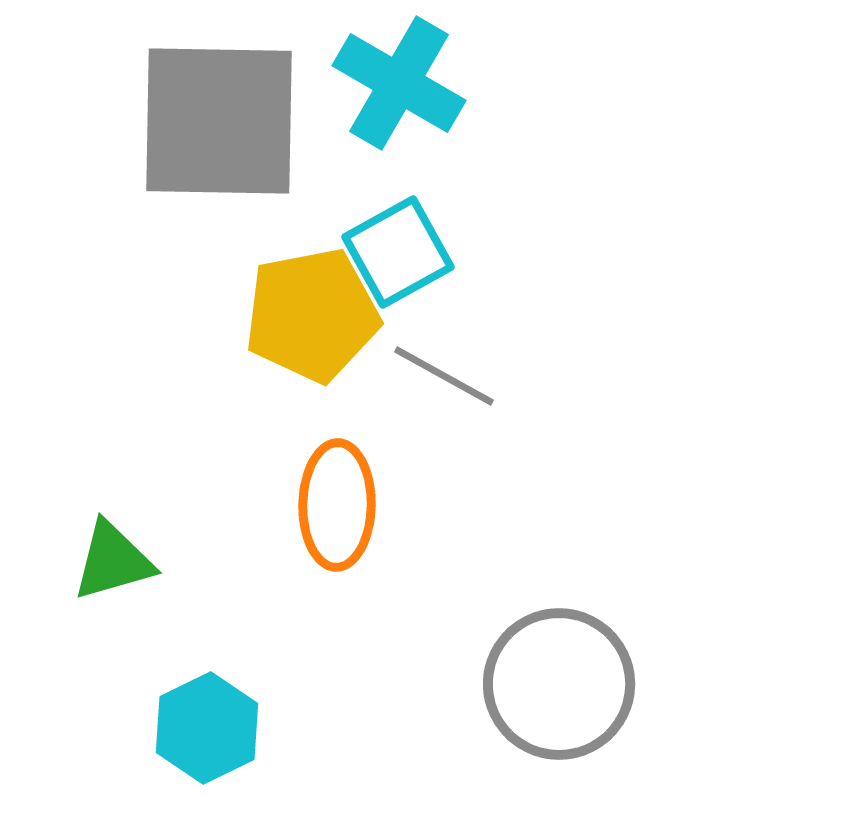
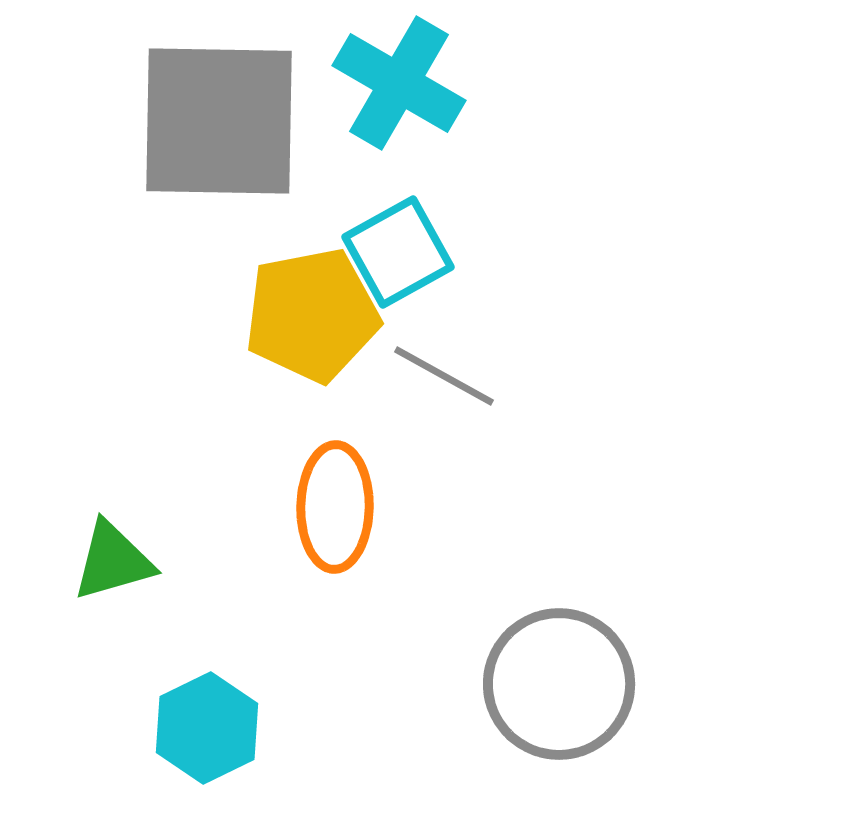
orange ellipse: moved 2 px left, 2 px down
